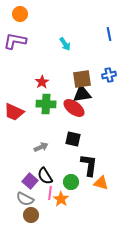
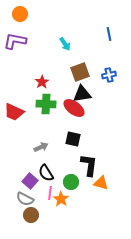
brown square: moved 2 px left, 7 px up; rotated 12 degrees counterclockwise
black semicircle: moved 1 px right, 3 px up
